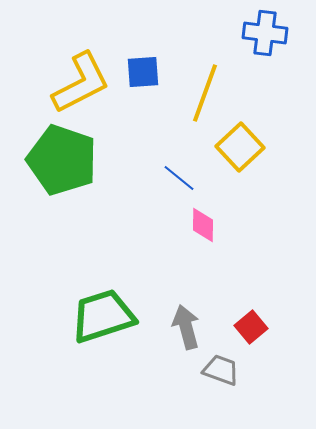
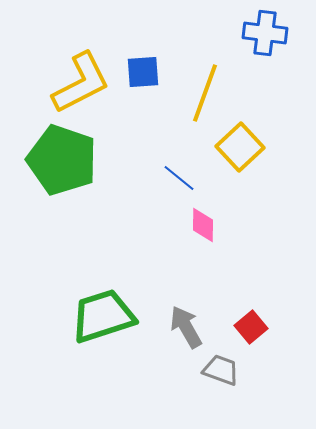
gray arrow: rotated 15 degrees counterclockwise
